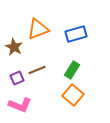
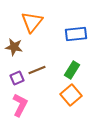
orange triangle: moved 6 px left, 7 px up; rotated 30 degrees counterclockwise
blue rectangle: rotated 10 degrees clockwise
brown star: rotated 18 degrees counterclockwise
orange square: moved 2 px left; rotated 10 degrees clockwise
pink L-shape: rotated 85 degrees counterclockwise
